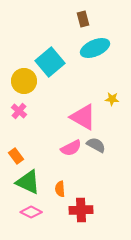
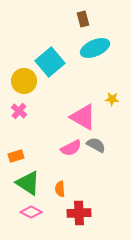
orange rectangle: rotated 70 degrees counterclockwise
green triangle: moved 1 px down; rotated 8 degrees clockwise
red cross: moved 2 px left, 3 px down
